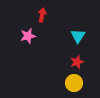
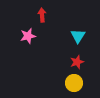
red arrow: rotated 16 degrees counterclockwise
